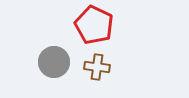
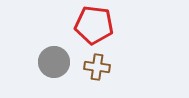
red pentagon: rotated 18 degrees counterclockwise
